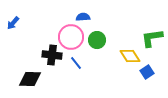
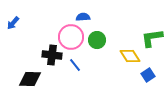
blue line: moved 1 px left, 2 px down
blue square: moved 1 px right, 3 px down
